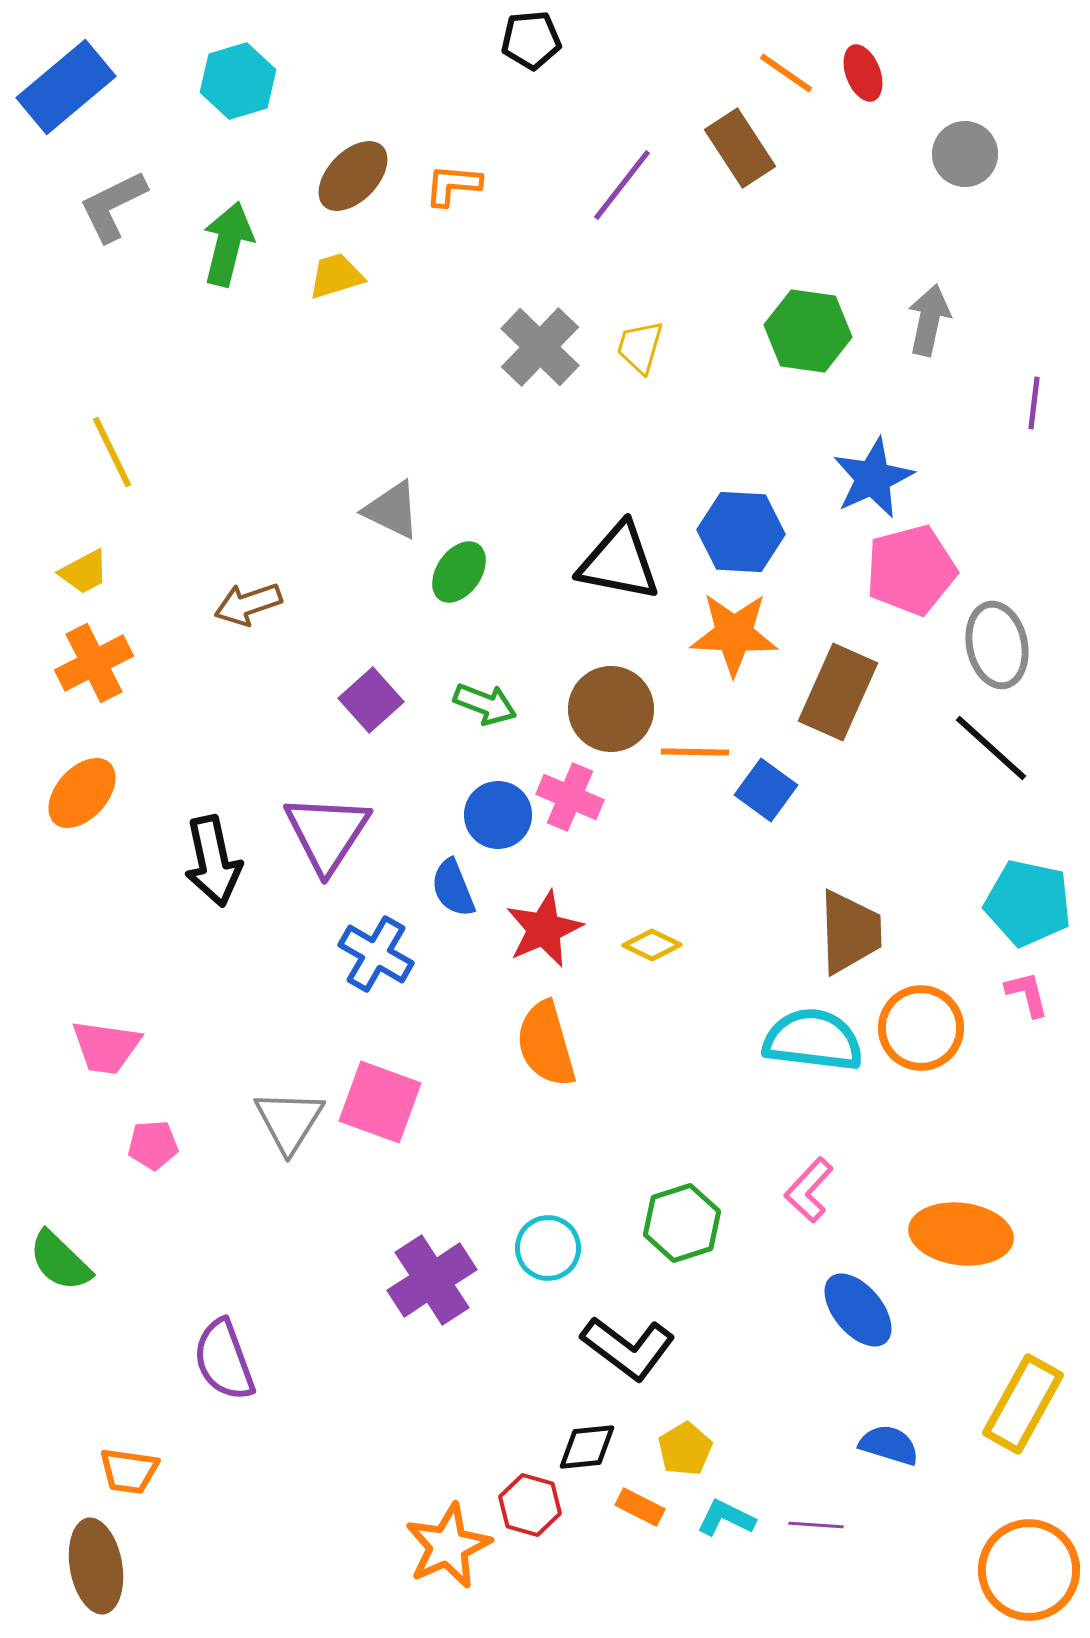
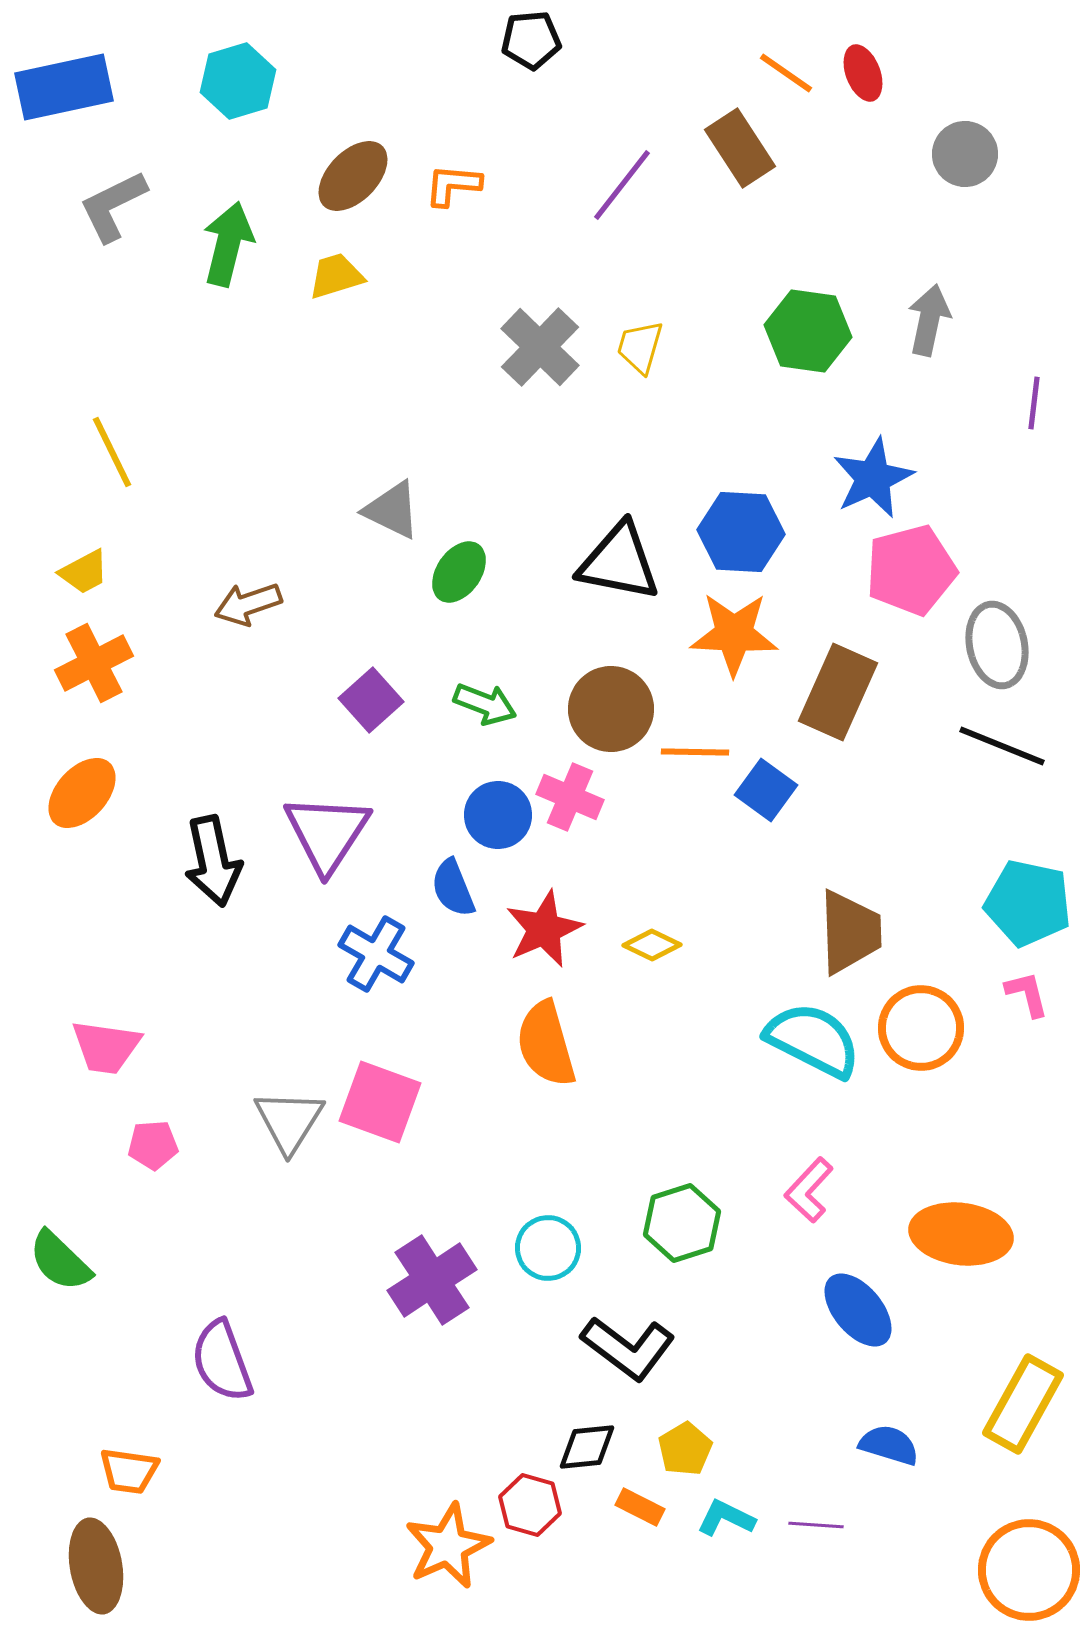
blue rectangle at (66, 87): moved 2 px left; rotated 28 degrees clockwise
black line at (991, 748): moved 11 px right, 2 px up; rotated 20 degrees counterclockwise
cyan semicircle at (813, 1040): rotated 20 degrees clockwise
purple semicircle at (224, 1360): moved 2 px left, 1 px down
